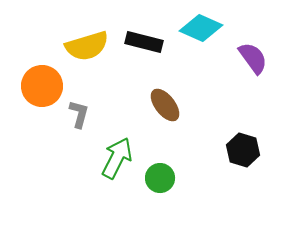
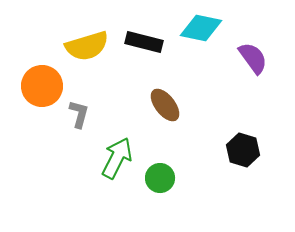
cyan diamond: rotated 12 degrees counterclockwise
